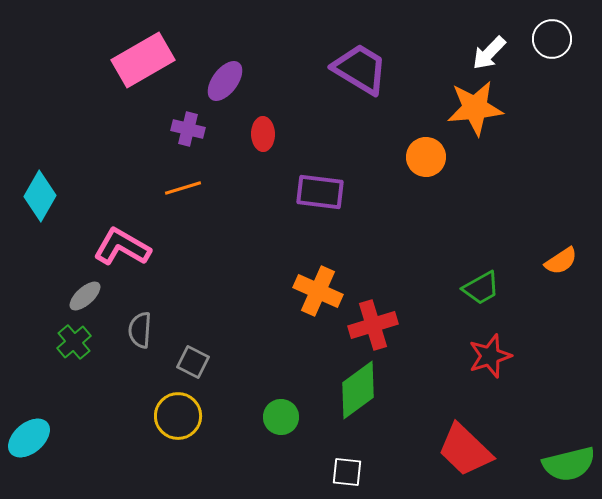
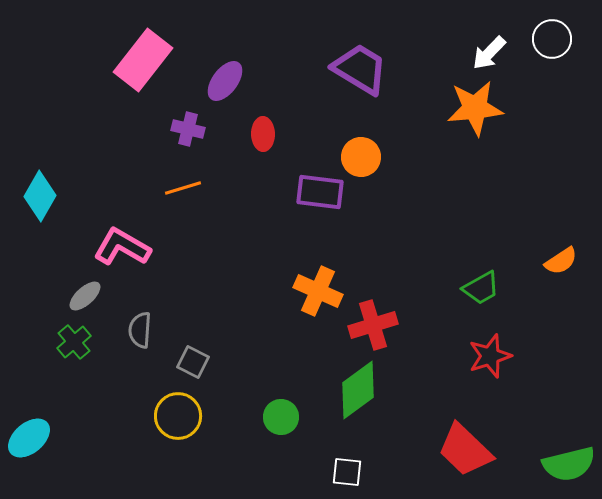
pink rectangle: rotated 22 degrees counterclockwise
orange circle: moved 65 px left
